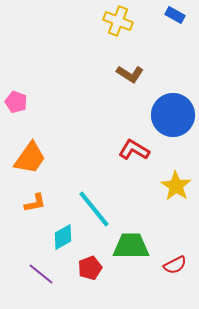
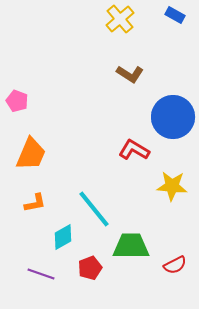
yellow cross: moved 2 px right, 2 px up; rotated 28 degrees clockwise
pink pentagon: moved 1 px right, 1 px up
blue circle: moved 2 px down
orange trapezoid: moved 1 px right, 4 px up; rotated 12 degrees counterclockwise
yellow star: moved 4 px left; rotated 28 degrees counterclockwise
purple line: rotated 20 degrees counterclockwise
